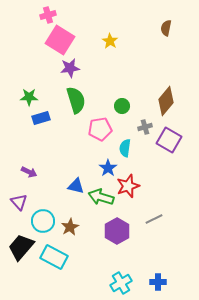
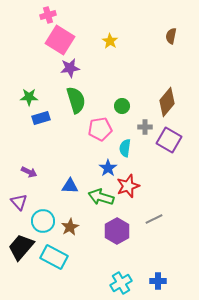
brown semicircle: moved 5 px right, 8 px down
brown diamond: moved 1 px right, 1 px down
gray cross: rotated 16 degrees clockwise
blue triangle: moved 6 px left; rotated 12 degrees counterclockwise
blue cross: moved 1 px up
